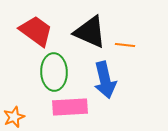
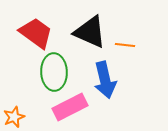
red trapezoid: moved 2 px down
pink rectangle: rotated 24 degrees counterclockwise
